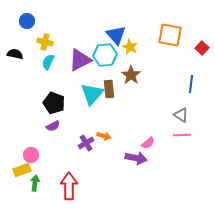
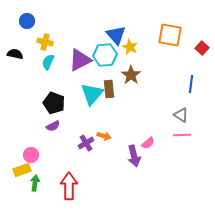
purple arrow: moved 2 px left, 2 px up; rotated 65 degrees clockwise
